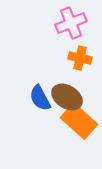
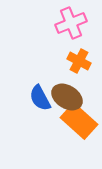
orange cross: moved 1 px left, 3 px down; rotated 15 degrees clockwise
